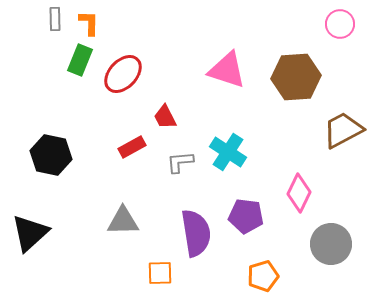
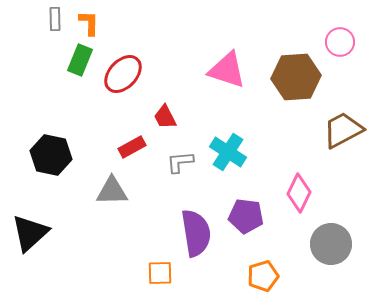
pink circle: moved 18 px down
gray triangle: moved 11 px left, 30 px up
